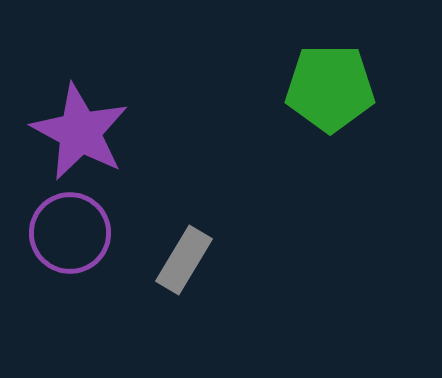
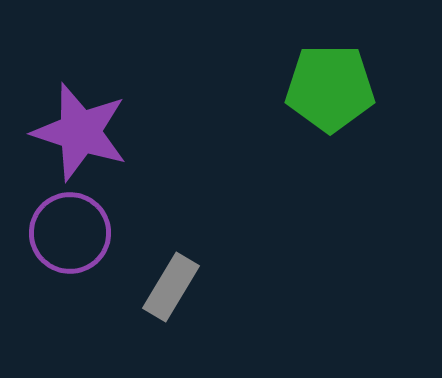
purple star: rotated 10 degrees counterclockwise
gray rectangle: moved 13 px left, 27 px down
